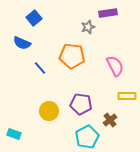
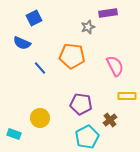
blue square: rotated 14 degrees clockwise
yellow circle: moved 9 px left, 7 px down
